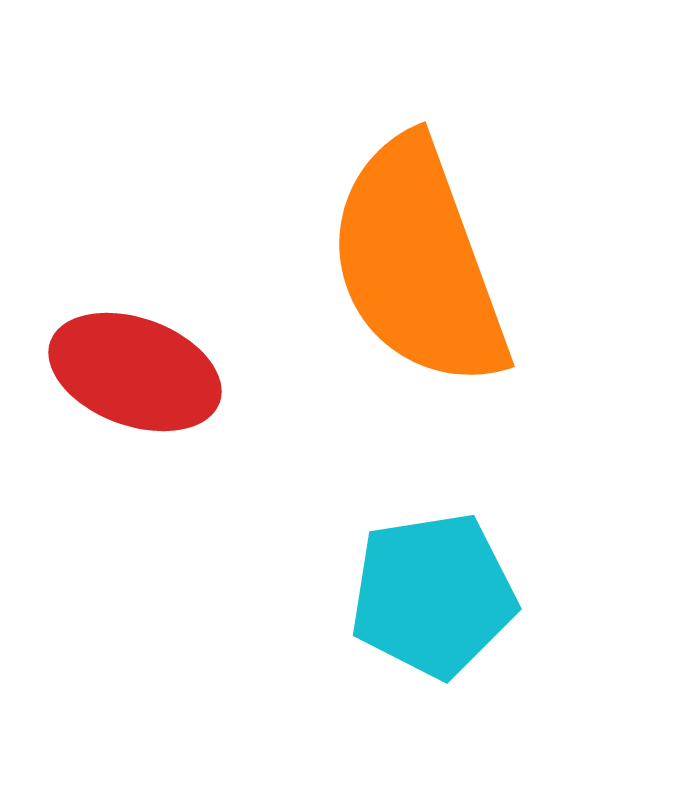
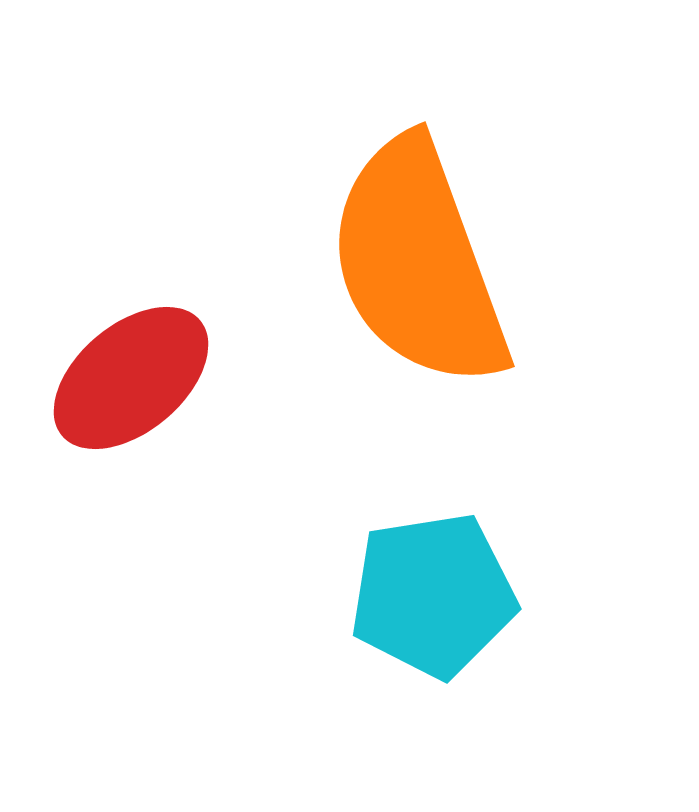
red ellipse: moved 4 px left, 6 px down; rotated 60 degrees counterclockwise
